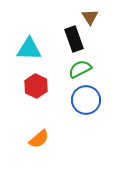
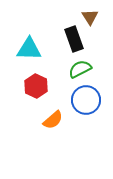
orange semicircle: moved 14 px right, 19 px up
